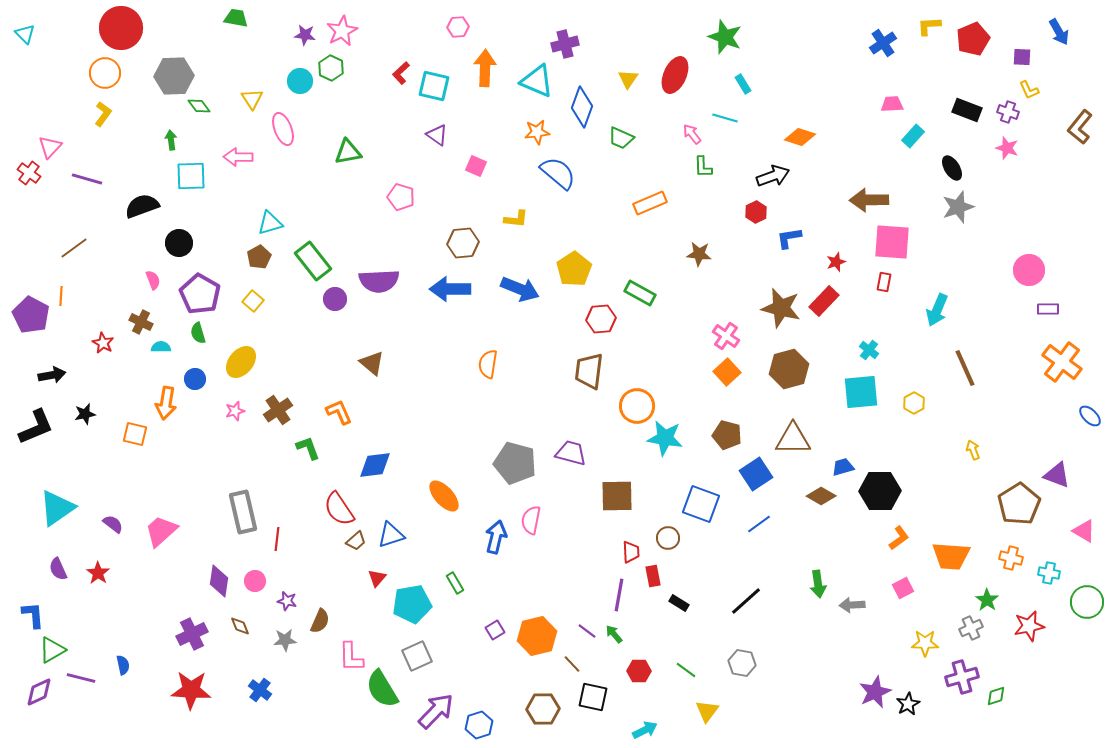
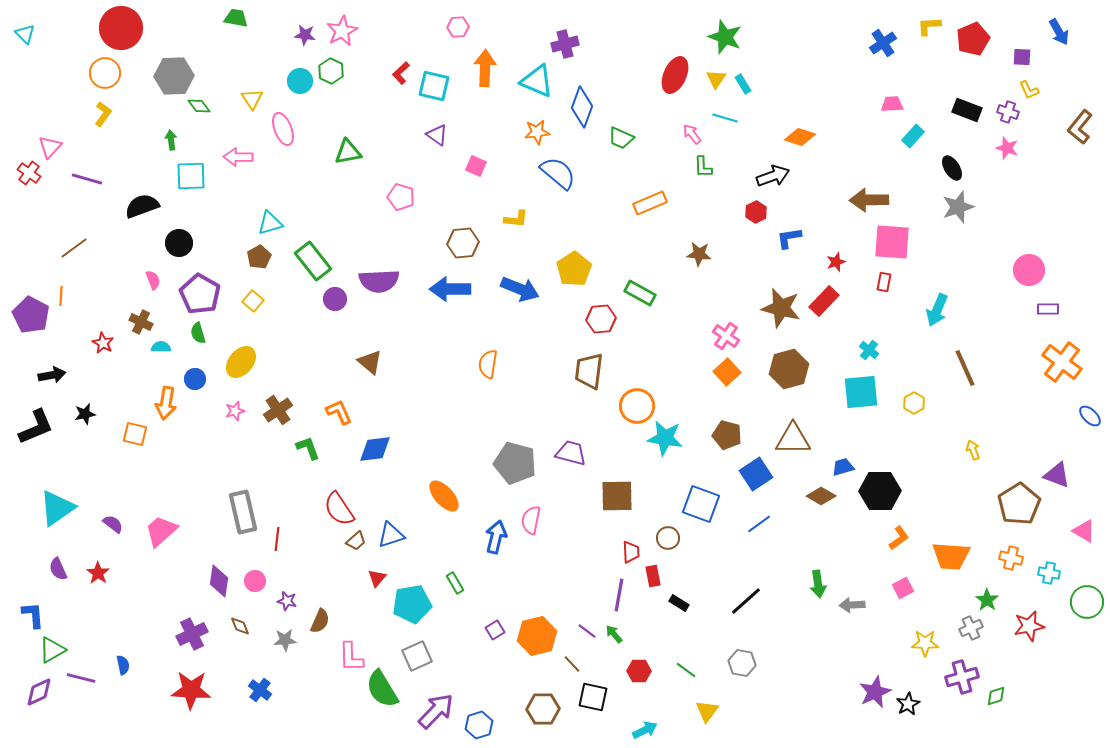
green hexagon at (331, 68): moved 3 px down
yellow triangle at (628, 79): moved 88 px right
brown triangle at (372, 363): moved 2 px left, 1 px up
blue diamond at (375, 465): moved 16 px up
